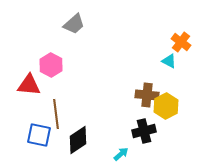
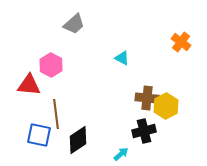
cyan triangle: moved 47 px left, 3 px up
brown cross: moved 3 px down
